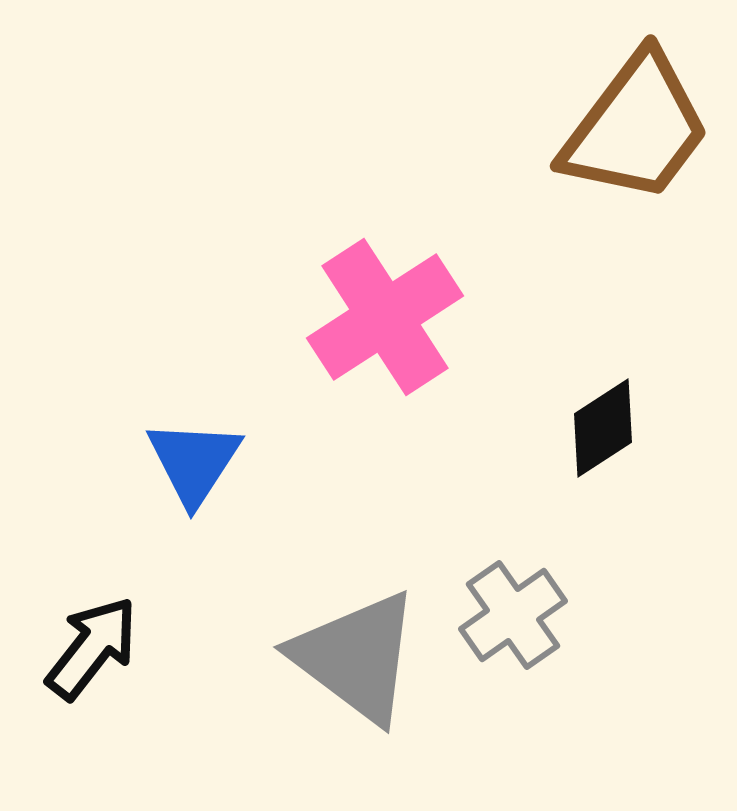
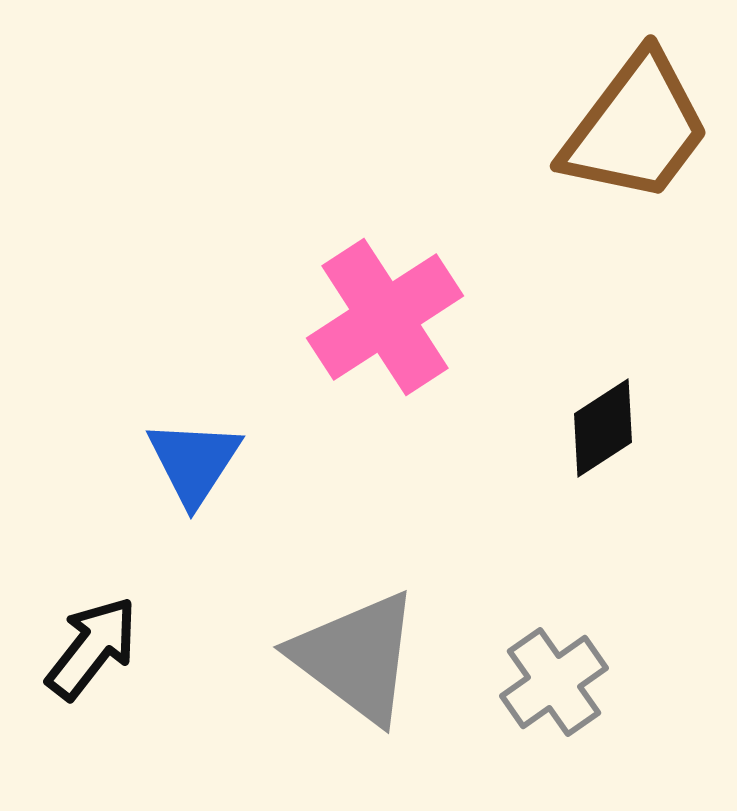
gray cross: moved 41 px right, 67 px down
